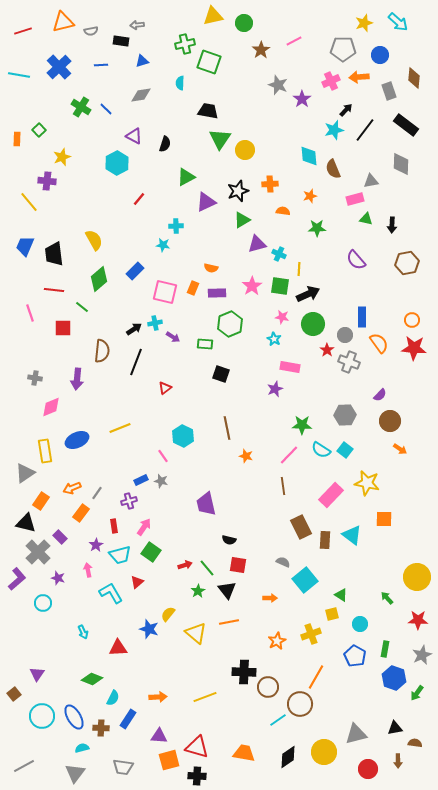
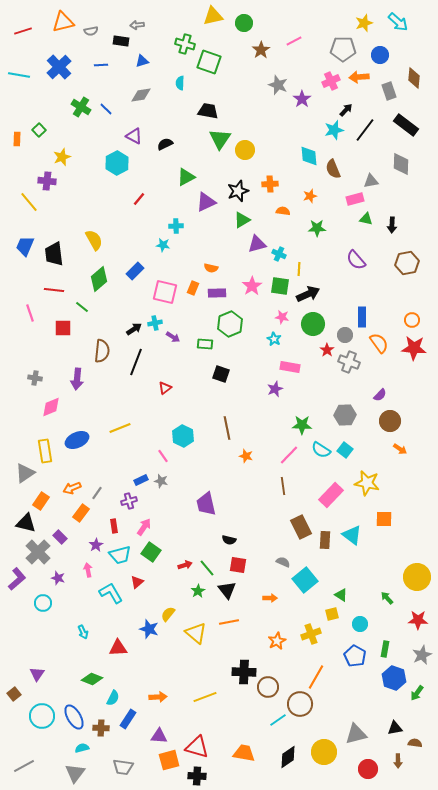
green cross at (185, 44): rotated 30 degrees clockwise
black semicircle at (165, 144): rotated 133 degrees counterclockwise
